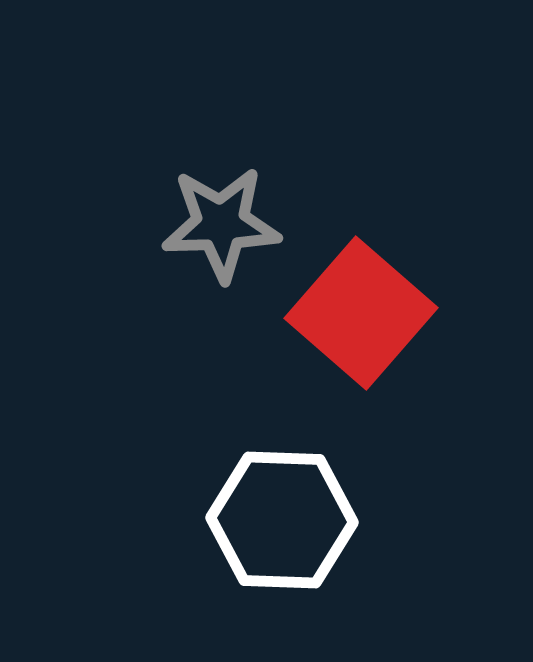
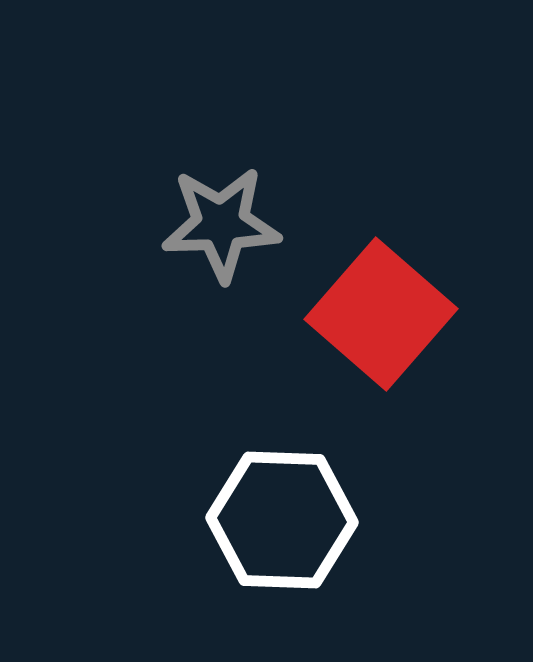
red square: moved 20 px right, 1 px down
